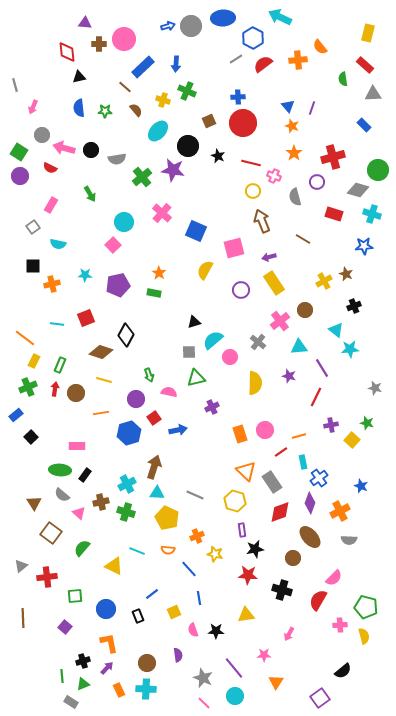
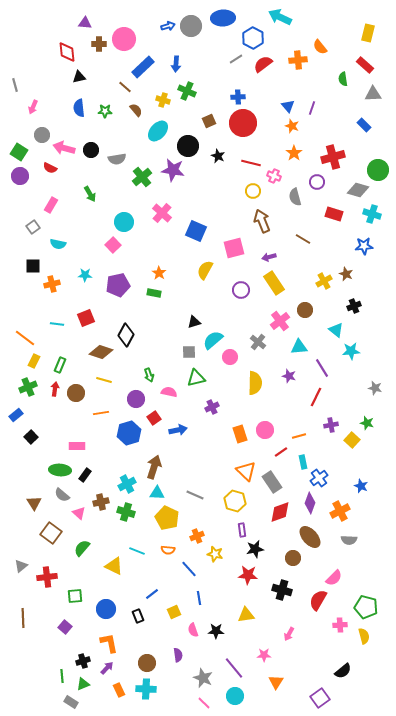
cyan star at (350, 349): moved 1 px right, 2 px down
